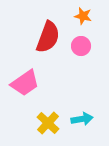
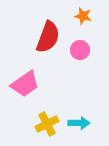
pink circle: moved 1 px left, 4 px down
pink trapezoid: moved 1 px down
cyan arrow: moved 3 px left, 4 px down; rotated 10 degrees clockwise
yellow cross: moved 1 px left, 1 px down; rotated 20 degrees clockwise
